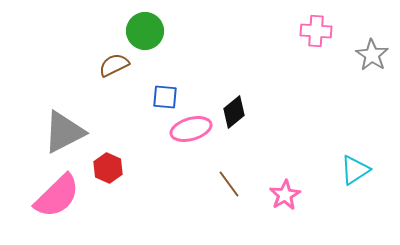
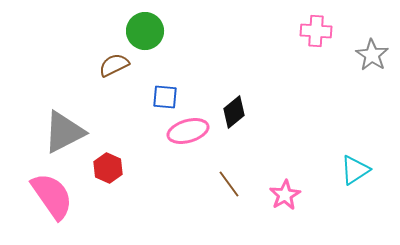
pink ellipse: moved 3 px left, 2 px down
pink semicircle: moved 5 px left; rotated 81 degrees counterclockwise
